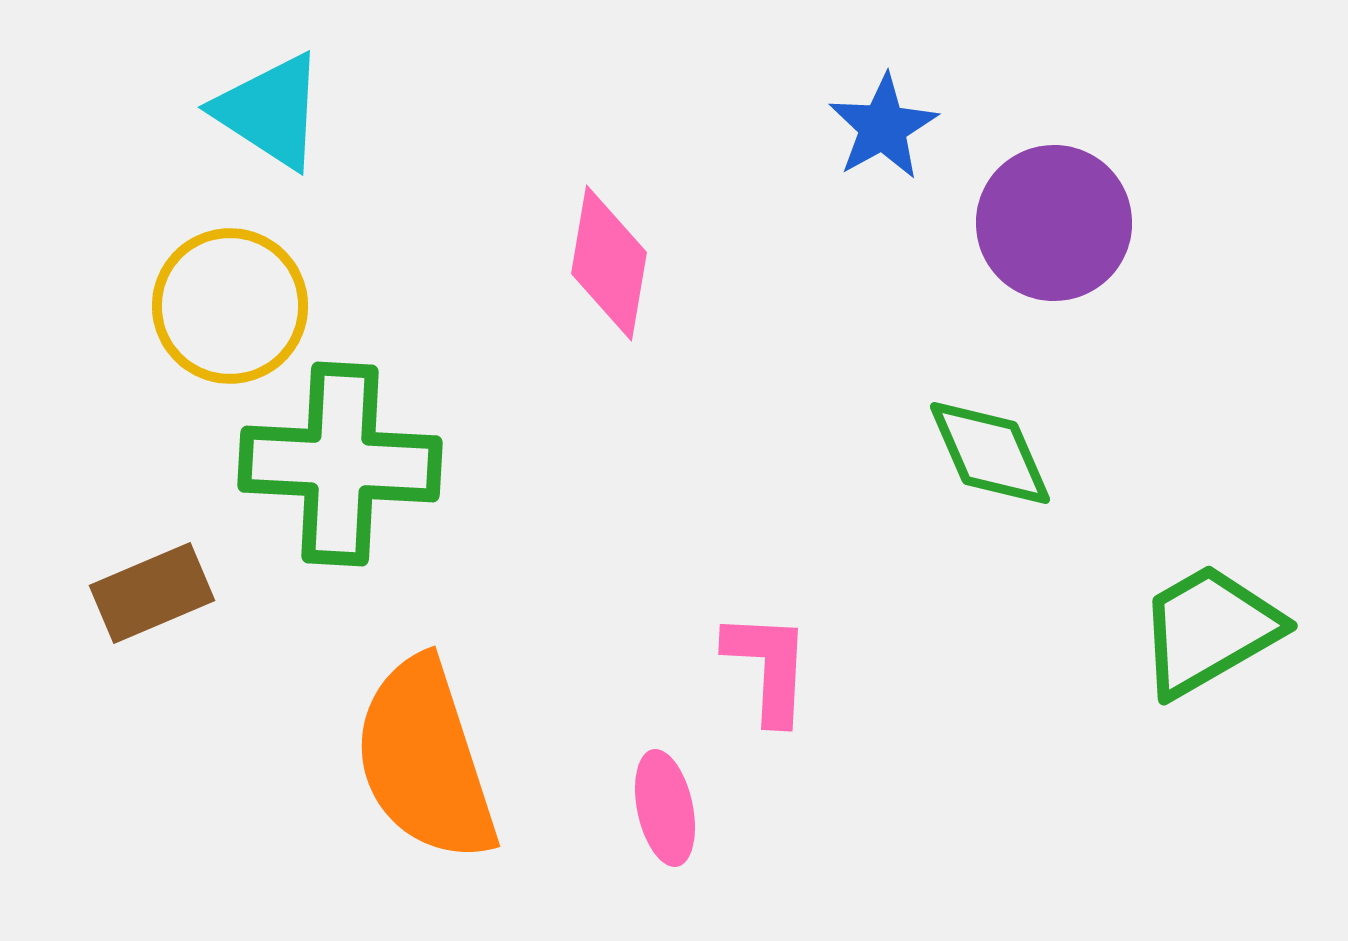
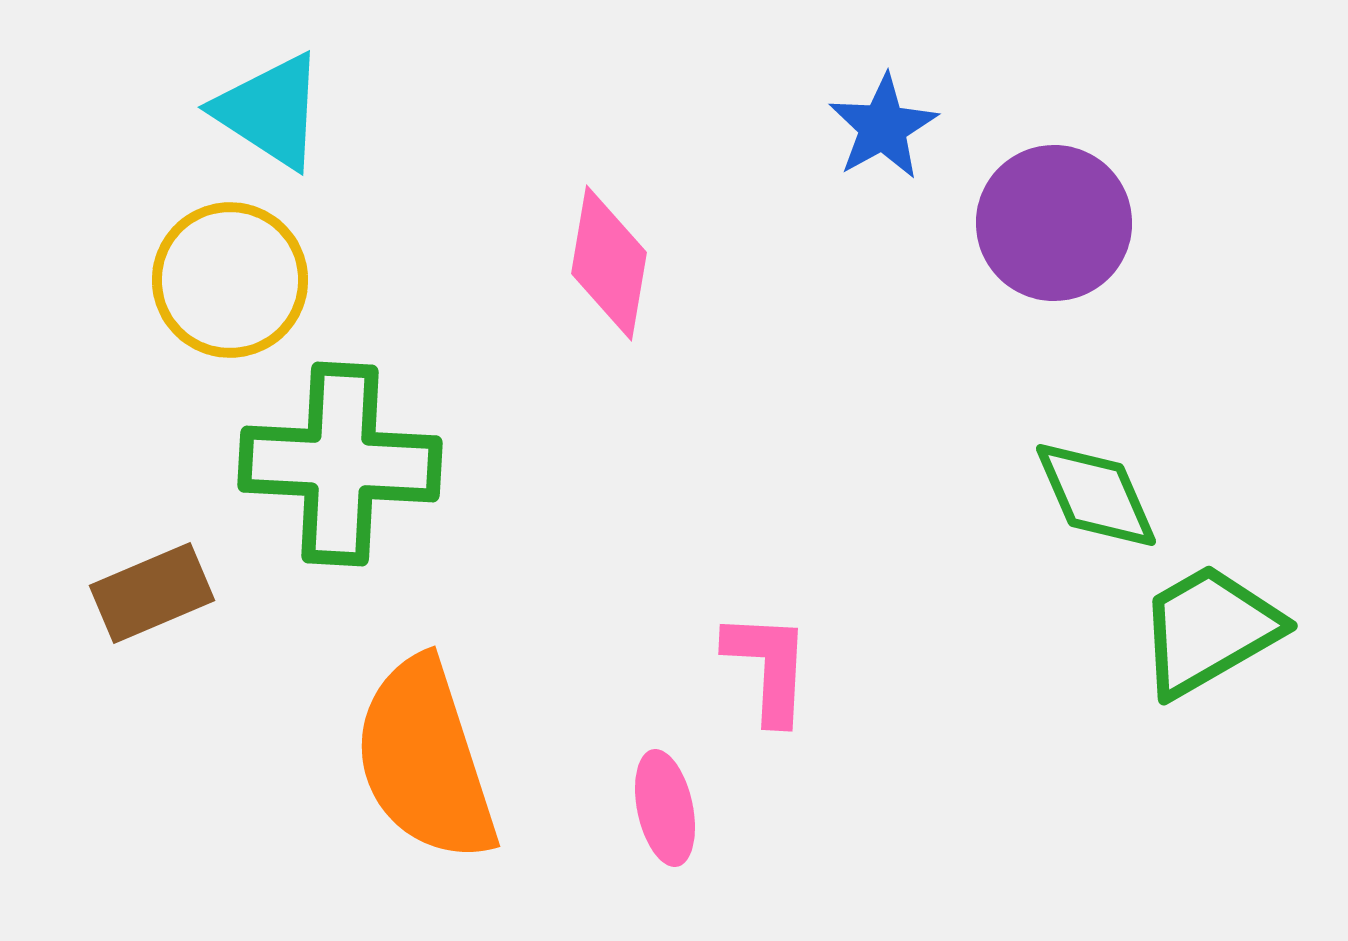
yellow circle: moved 26 px up
green diamond: moved 106 px right, 42 px down
